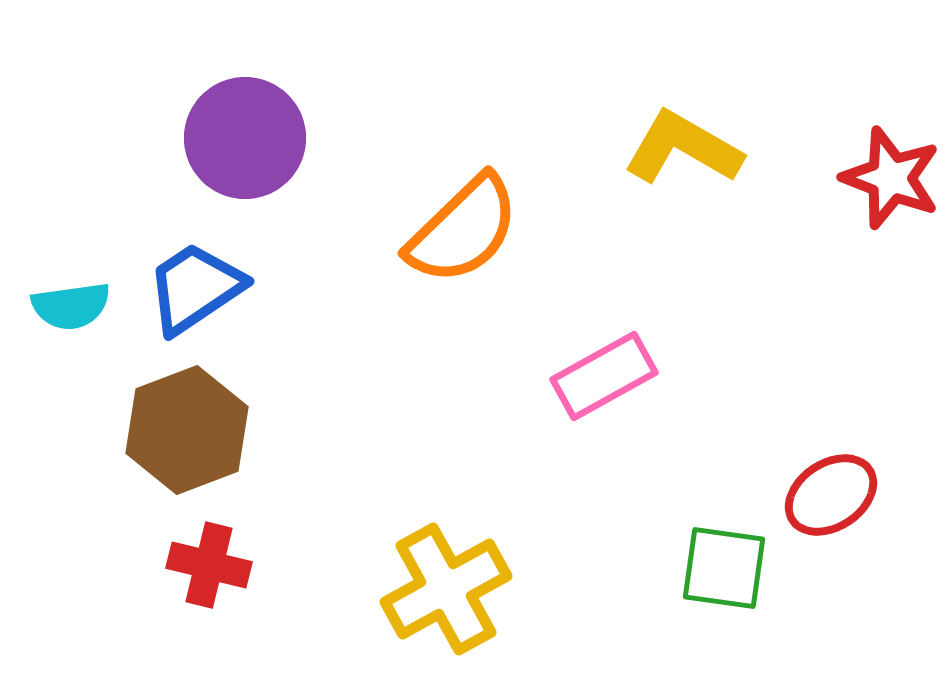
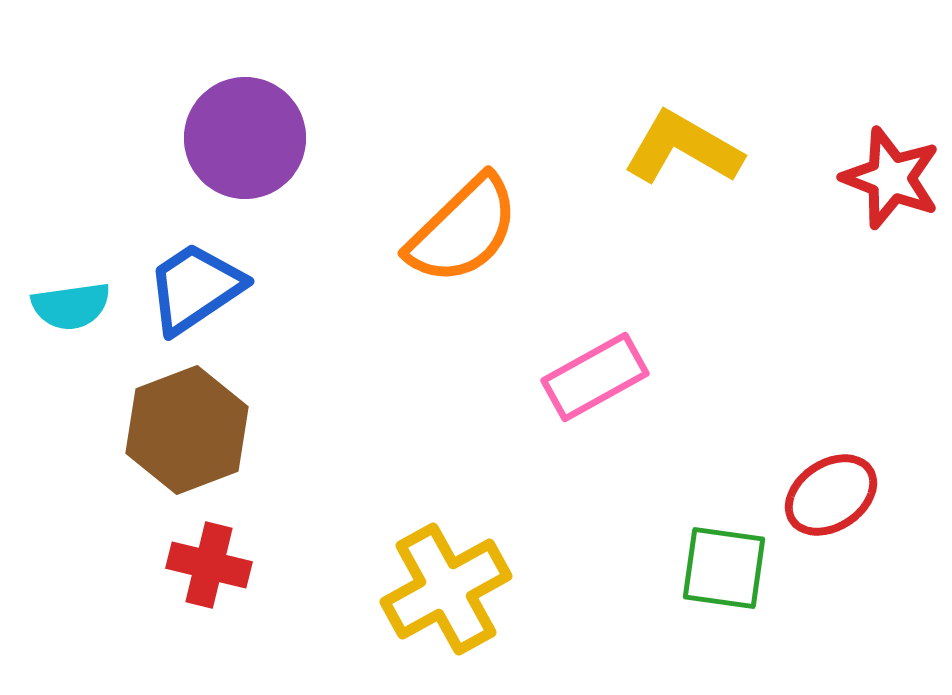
pink rectangle: moved 9 px left, 1 px down
